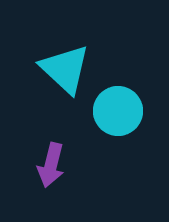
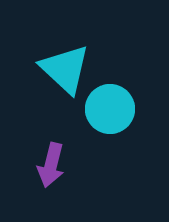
cyan circle: moved 8 px left, 2 px up
